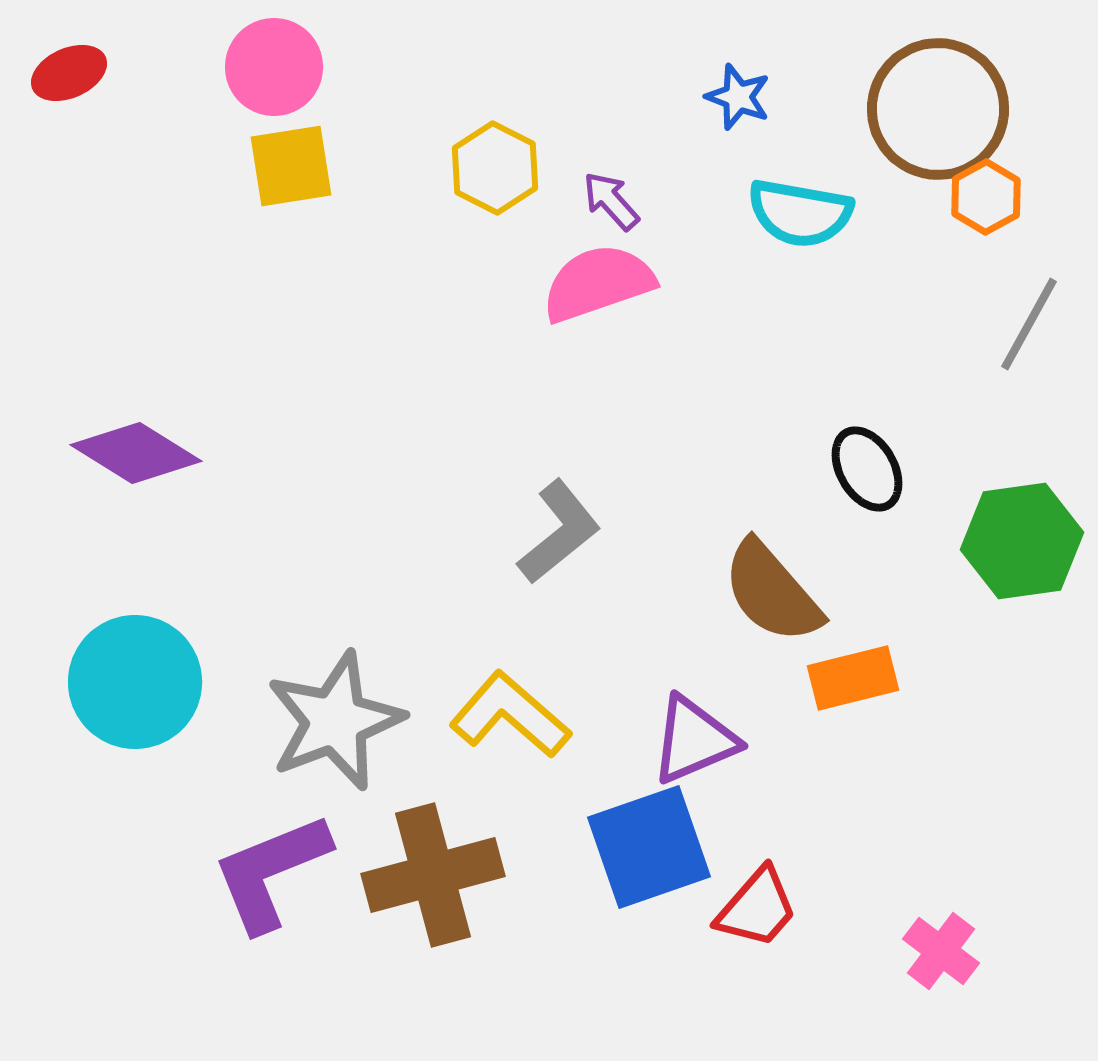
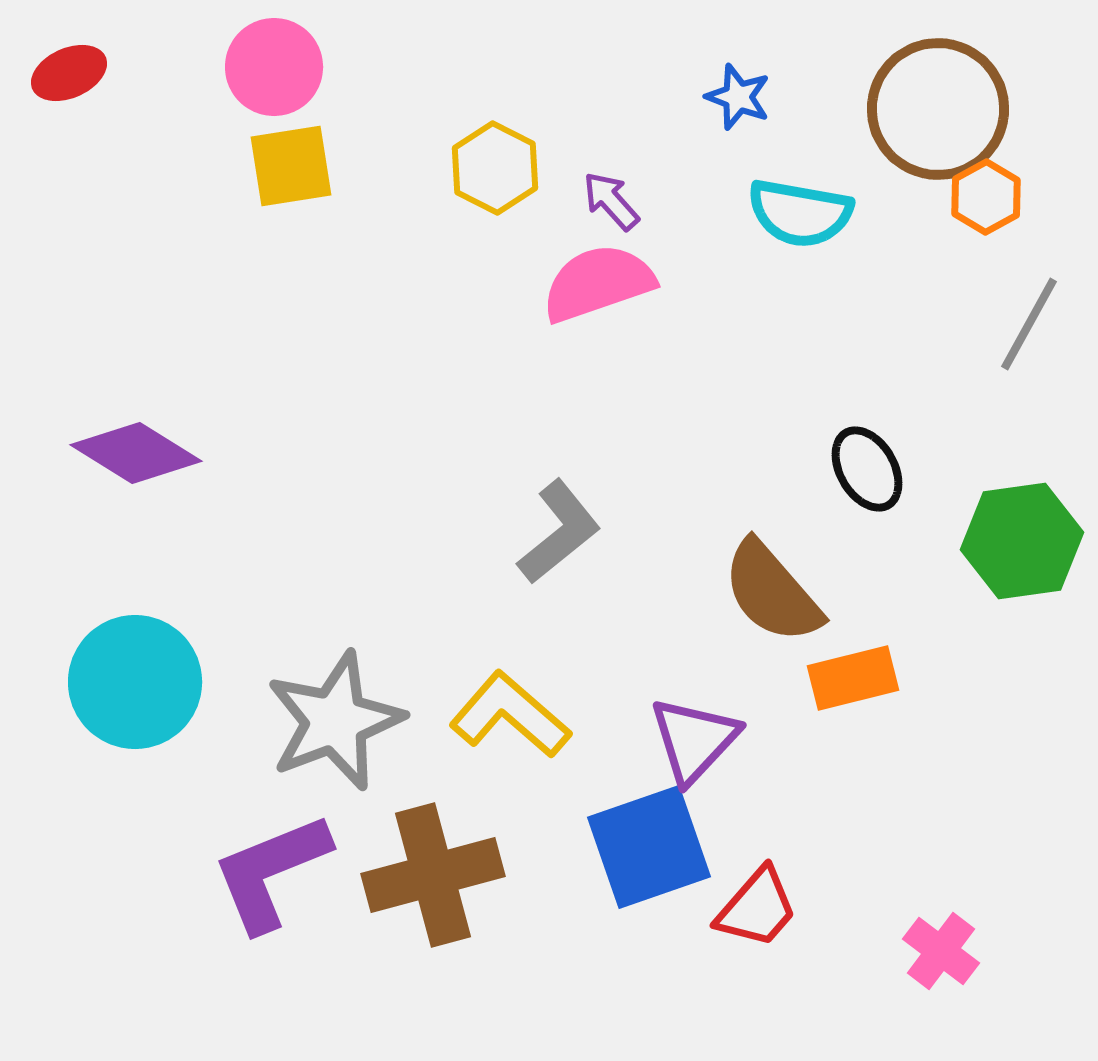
purple triangle: rotated 24 degrees counterclockwise
